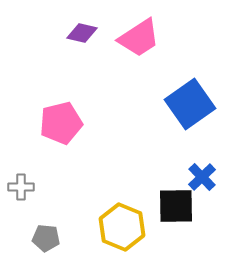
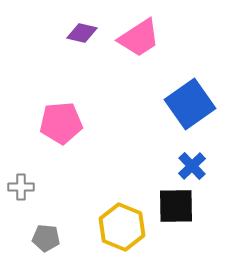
pink pentagon: rotated 9 degrees clockwise
blue cross: moved 10 px left, 11 px up
